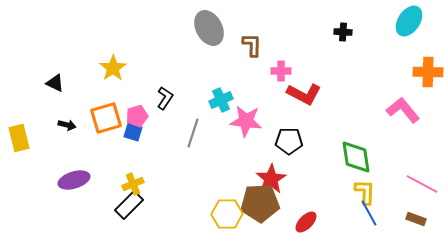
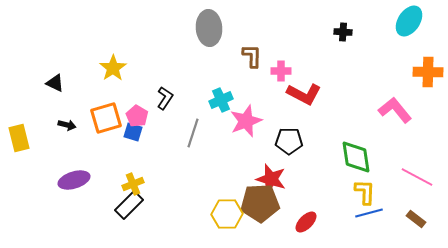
gray ellipse: rotated 24 degrees clockwise
brown L-shape: moved 11 px down
pink L-shape: moved 8 px left
pink pentagon: rotated 25 degrees counterclockwise
pink star: rotated 28 degrees counterclockwise
red star: rotated 24 degrees counterclockwise
pink line: moved 5 px left, 7 px up
blue line: rotated 76 degrees counterclockwise
brown rectangle: rotated 18 degrees clockwise
